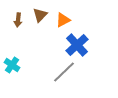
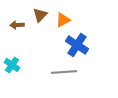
brown arrow: moved 1 px left, 5 px down; rotated 80 degrees clockwise
blue cross: rotated 15 degrees counterclockwise
gray line: rotated 40 degrees clockwise
